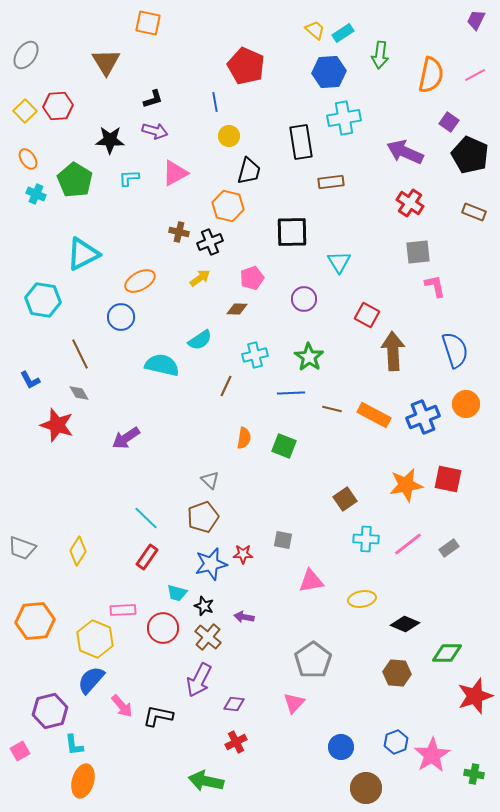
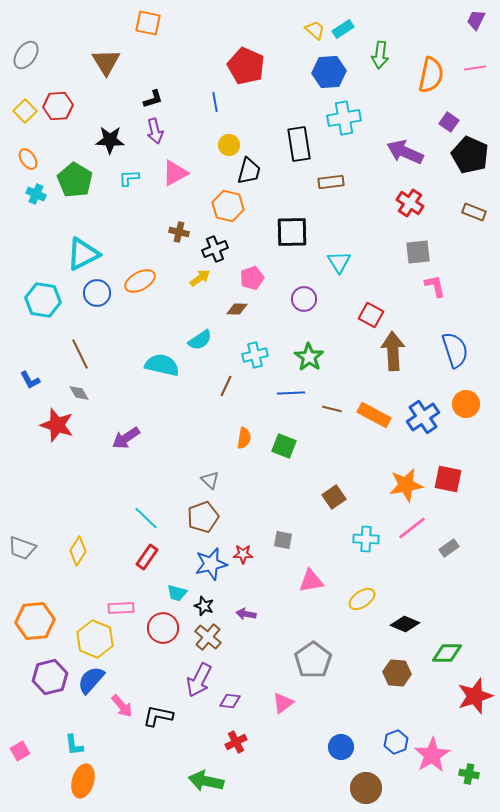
cyan rectangle at (343, 33): moved 4 px up
pink line at (475, 75): moved 7 px up; rotated 20 degrees clockwise
purple arrow at (155, 131): rotated 60 degrees clockwise
yellow circle at (229, 136): moved 9 px down
black rectangle at (301, 142): moved 2 px left, 2 px down
black cross at (210, 242): moved 5 px right, 7 px down
red square at (367, 315): moved 4 px right
blue circle at (121, 317): moved 24 px left, 24 px up
blue cross at (423, 417): rotated 12 degrees counterclockwise
brown square at (345, 499): moved 11 px left, 2 px up
pink line at (408, 544): moved 4 px right, 16 px up
yellow ellipse at (362, 599): rotated 24 degrees counterclockwise
pink rectangle at (123, 610): moved 2 px left, 2 px up
purple arrow at (244, 617): moved 2 px right, 3 px up
pink triangle at (294, 703): moved 11 px left; rotated 10 degrees clockwise
purple diamond at (234, 704): moved 4 px left, 3 px up
purple hexagon at (50, 711): moved 34 px up
green cross at (474, 774): moved 5 px left
